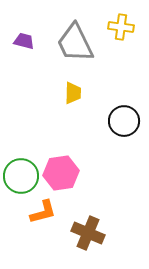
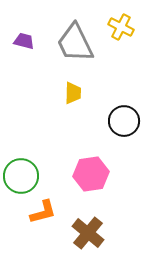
yellow cross: rotated 20 degrees clockwise
pink hexagon: moved 30 px right, 1 px down
brown cross: rotated 16 degrees clockwise
